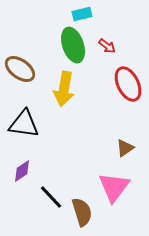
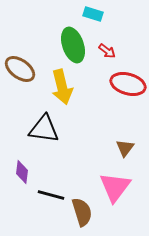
cyan rectangle: moved 11 px right; rotated 30 degrees clockwise
red arrow: moved 5 px down
red ellipse: rotated 48 degrees counterclockwise
yellow arrow: moved 2 px left, 2 px up; rotated 24 degrees counterclockwise
black triangle: moved 20 px right, 5 px down
brown triangle: rotated 18 degrees counterclockwise
purple diamond: moved 1 px down; rotated 50 degrees counterclockwise
pink triangle: moved 1 px right
black line: moved 2 px up; rotated 32 degrees counterclockwise
